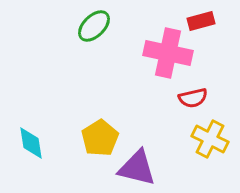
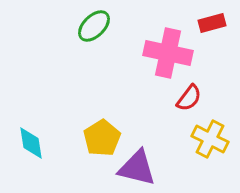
red rectangle: moved 11 px right, 2 px down
red semicircle: moved 4 px left; rotated 40 degrees counterclockwise
yellow pentagon: moved 2 px right
